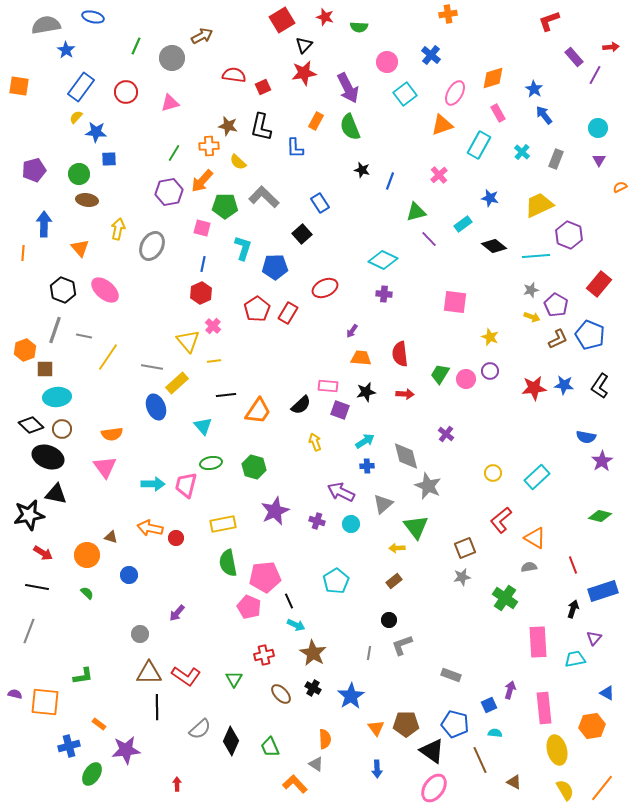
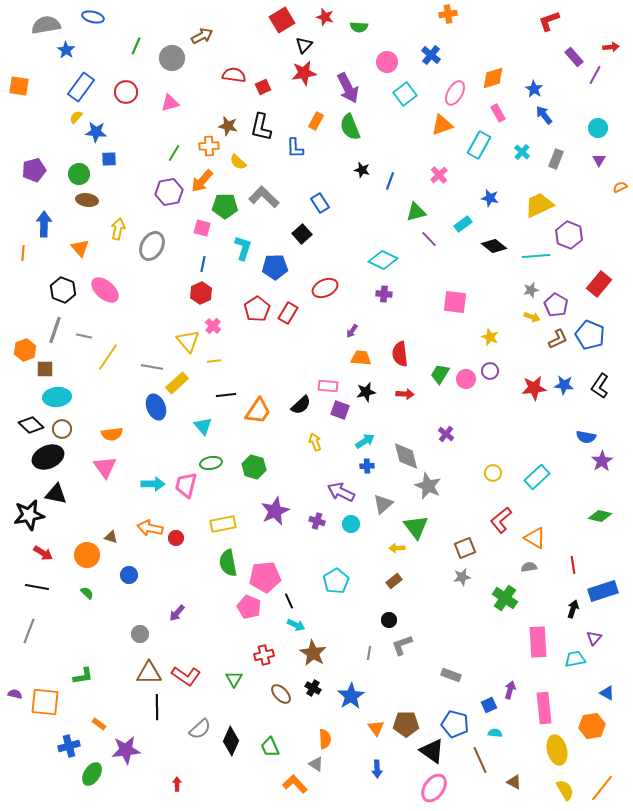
black ellipse at (48, 457): rotated 44 degrees counterclockwise
red line at (573, 565): rotated 12 degrees clockwise
